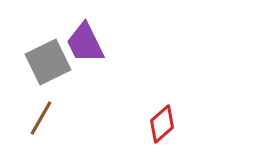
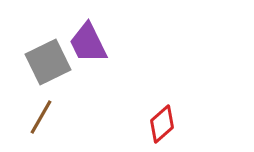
purple trapezoid: moved 3 px right
brown line: moved 1 px up
